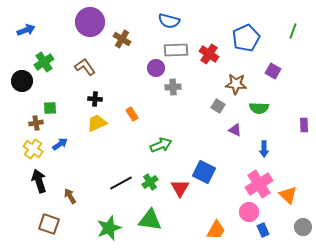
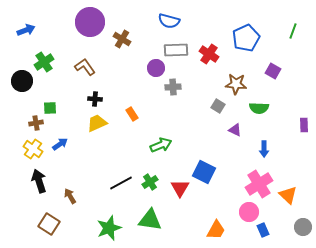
brown square at (49, 224): rotated 15 degrees clockwise
